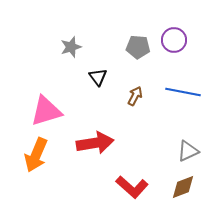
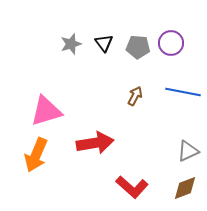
purple circle: moved 3 px left, 3 px down
gray star: moved 3 px up
black triangle: moved 6 px right, 34 px up
brown diamond: moved 2 px right, 1 px down
